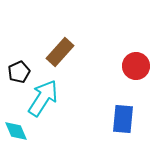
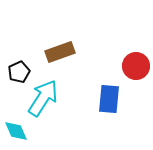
brown rectangle: rotated 28 degrees clockwise
blue rectangle: moved 14 px left, 20 px up
